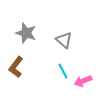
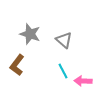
gray star: moved 4 px right, 1 px down
brown L-shape: moved 1 px right, 2 px up
pink arrow: rotated 24 degrees clockwise
